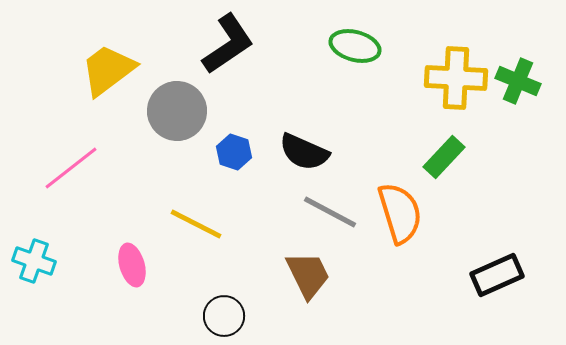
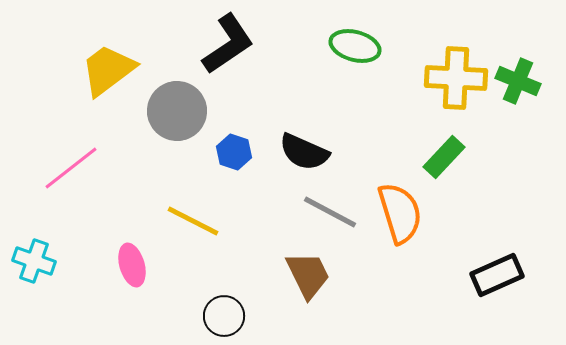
yellow line: moved 3 px left, 3 px up
